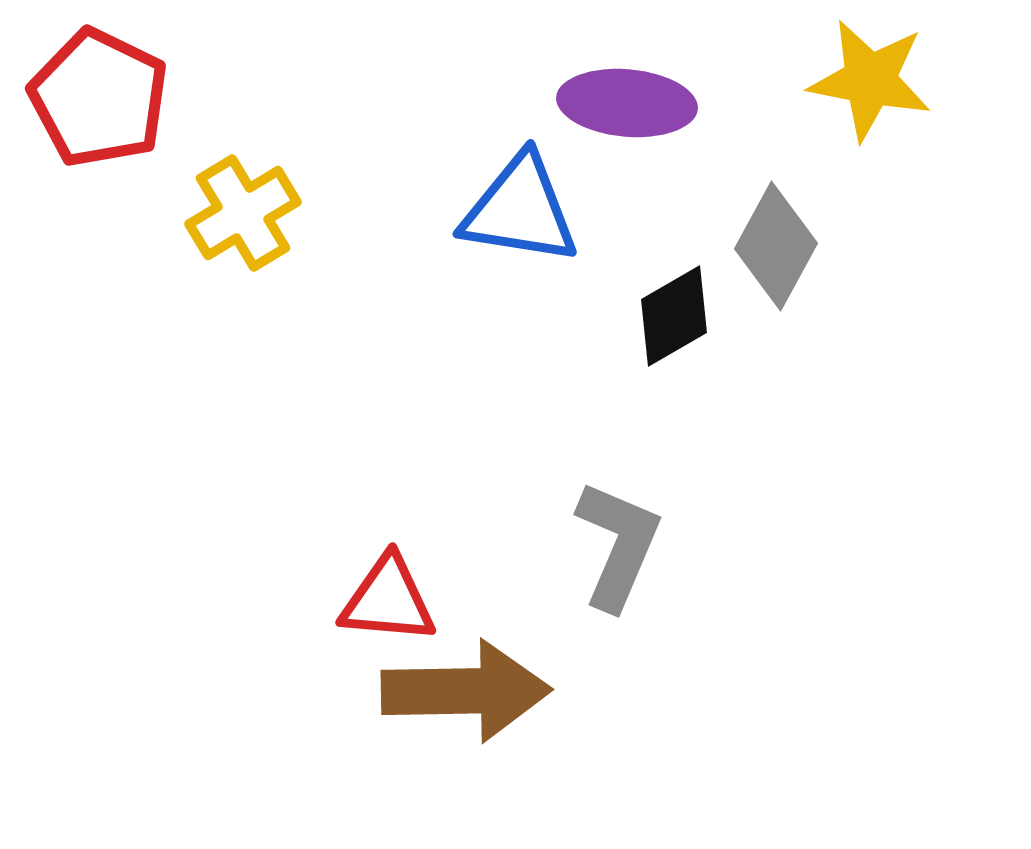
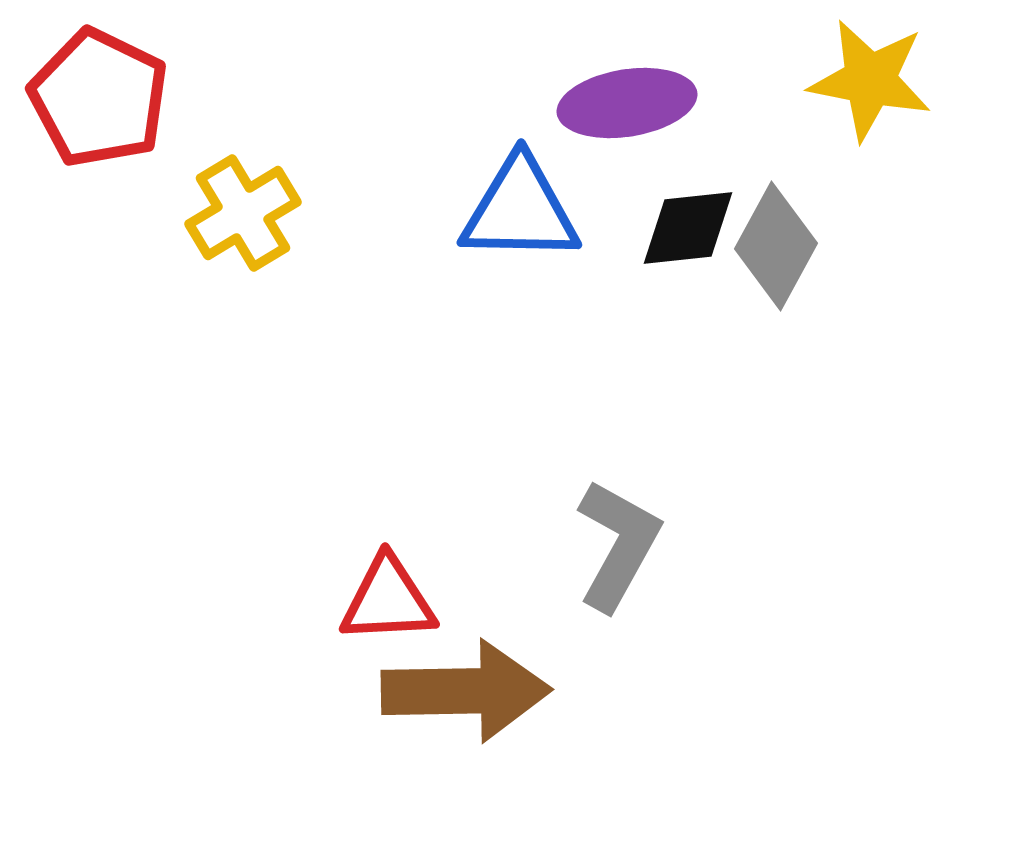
purple ellipse: rotated 14 degrees counterclockwise
blue triangle: rotated 8 degrees counterclockwise
black diamond: moved 14 px right, 88 px up; rotated 24 degrees clockwise
gray L-shape: rotated 6 degrees clockwise
red triangle: rotated 8 degrees counterclockwise
